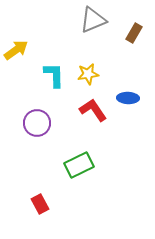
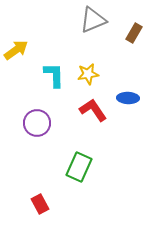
green rectangle: moved 2 px down; rotated 40 degrees counterclockwise
